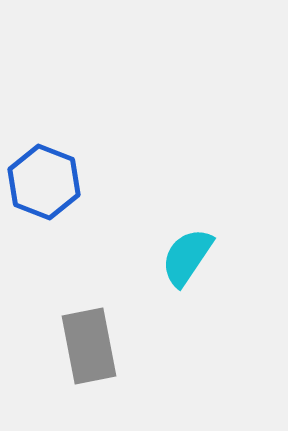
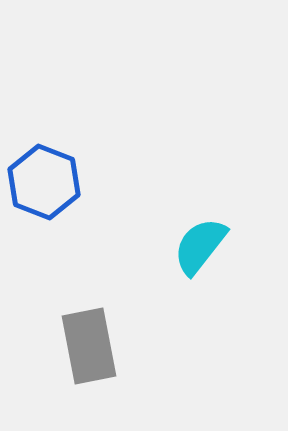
cyan semicircle: moved 13 px right, 11 px up; rotated 4 degrees clockwise
